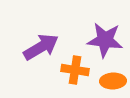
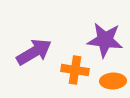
purple arrow: moved 7 px left, 5 px down
